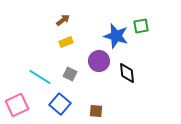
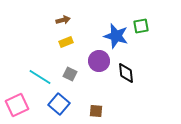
brown arrow: rotated 24 degrees clockwise
black diamond: moved 1 px left
blue square: moved 1 px left
